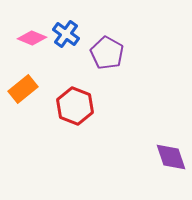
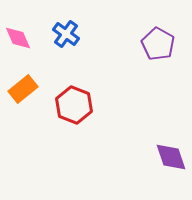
pink diamond: moved 14 px left; rotated 44 degrees clockwise
purple pentagon: moved 51 px right, 9 px up
red hexagon: moved 1 px left, 1 px up
